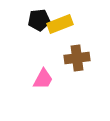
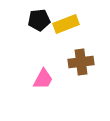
yellow rectangle: moved 6 px right
brown cross: moved 4 px right, 4 px down
